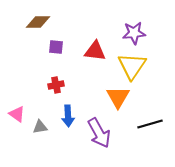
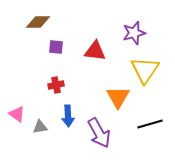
purple star: rotated 10 degrees counterclockwise
yellow triangle: moved 13 px right, 4 px down
